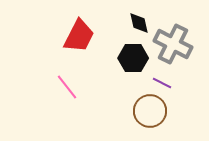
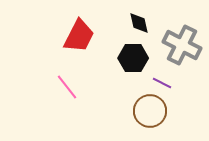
gray cross: moved 9 px right, 1 px down
